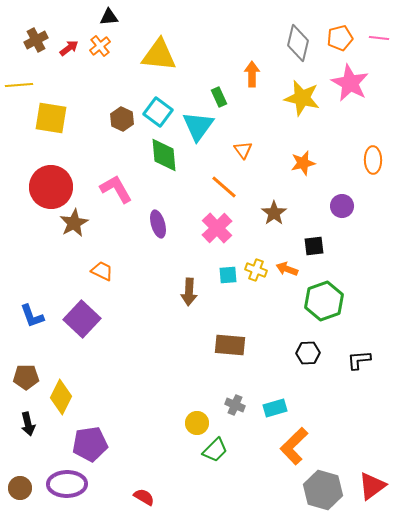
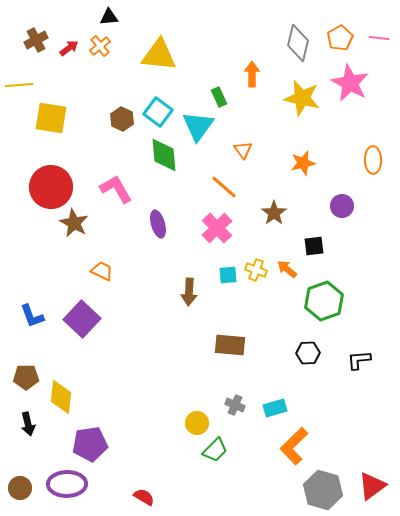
orange pentagon at (340, 38): rotated 15 degrees counterclockwise
brown star at (74, 223): rotated 16 degrees counterclockwise
orange arrow at (287, 269): rotated 20 degrees clockwise
yellow diamond at (61, 397): rotated 20 degrees counterclockwise
